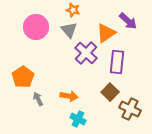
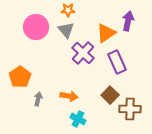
orange star: moved 5 px left; rotated 16 degrees counterclockwise
purple arrow: rotated 120 degrees counterclockwise
gray triangle: moved 3 px left
purple cross: moved 3 px left
purple rectangle: rotated 30 degrees counterclockwise
orange pentagon: moved 3 px left
brown square: moved 3 px down
gray arrow: rotated 40 degrees clockwise
brown cross: rotated 25 degrees counterclockwise
